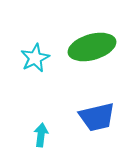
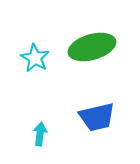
cyan star: rotated 16 degrees counterclockwise
cyan arrow: moved 1 px left, 1 px up
